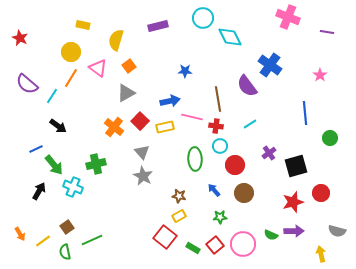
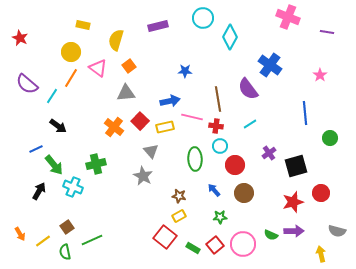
cyan diamond at (230, 37): rotated 55 degrees clockwise
purple semicircle at (247, 86): moved 1 px right, 3 px down
gray triangle at (126, 93): rotated 24 degrees clockwise
gray triangle at (142, 152): moved 9 px right, 1 px up
